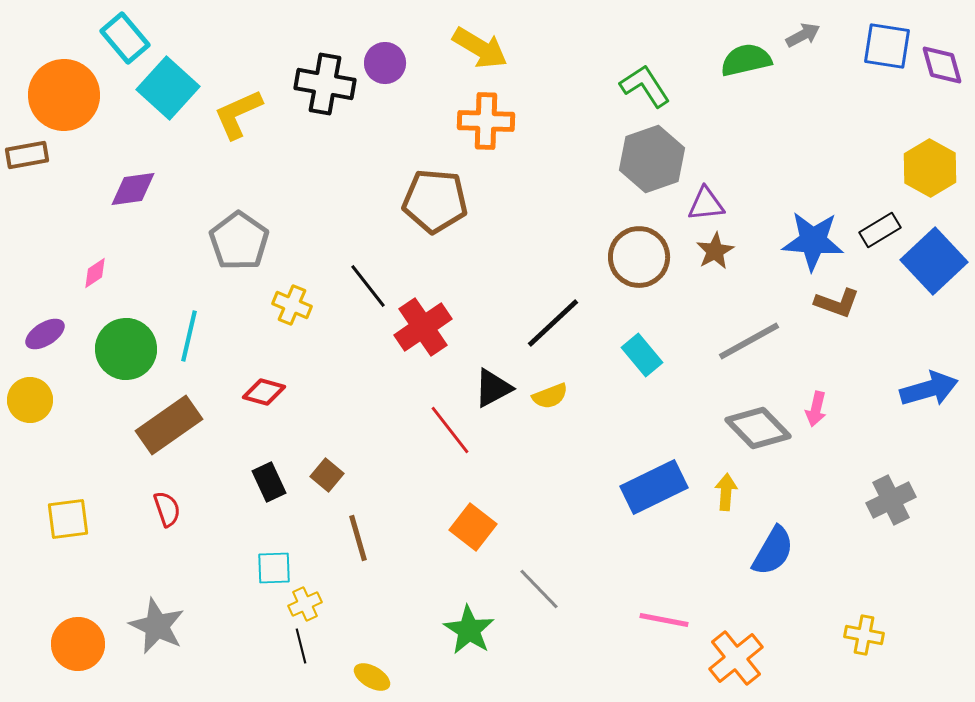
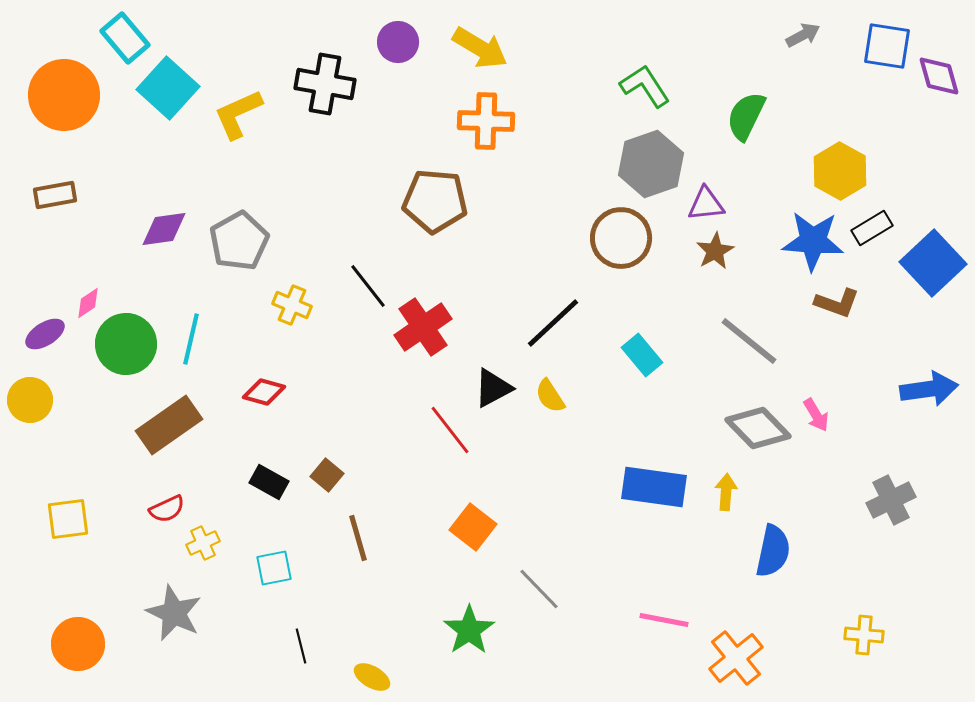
green semicircle at (746, 60): moved 56 px down; rotated 51 degrees counterclockwise
purple circle at (385, 63): moved 13 px right, 21 px up
purple diamond at (942, 65): moved 3 px left, 11 px down
brown rectangle at (27, 155): moved 28 px right, 40 px down
gray hexagon at (652, 159): moved 1 px left, 5 px down
yellow hexagon at (930, 168): moved 90 px left, 3 px down
purple diamond at (133, 189): moved 31 px right, 40 px down
black rectangle at (880, 230): moved 8 px left, 2 px up
gray pentagon at (239, 241): rotated 8 degrees clockwise
brown circle at (639, 257): moved 18 px left, 19 px up
blue square at (934, 261): moved 1 px left, 2 px down
pink diamond at (95, 273): moved 7 px left, 30 px down
cyan line at (189, 336): moved 2 px right, 3 px down
gray line at (749, 341): rotated 68 degrees clockwise
green circle at (126, 349): moved 5 px up
blue arrow at (929, 389): rotated 8 degrees clockwise
yellow semicircle at (550, 396): rotated 78 degrees clockwise
pink arrow at (816, 409): moved 6 px down; rotated 44 degrees counterclockwise
black rectangle at (269, 482): rotated 36 degrees counterclockwise
blue rectangle at (654, 487): rotated 34 degrees clockwise
red semicircle at (167, 509): rotated 84 degrees clockwise
blue semicircle at (773, 551): rotated 18 degrees counterclockwise
cyan square at (274, 568): rotated 9 degrees counterclockwise
yellow cross at (305, 604): moved 102 px left, 61 px up
gray star at (157, 626): moved 17 px right, 13 px up
green star at (469, 630): rotated 6 degrees clockwise
yellow cross at (864, 635): rotated 6 degrees counterclockwise
